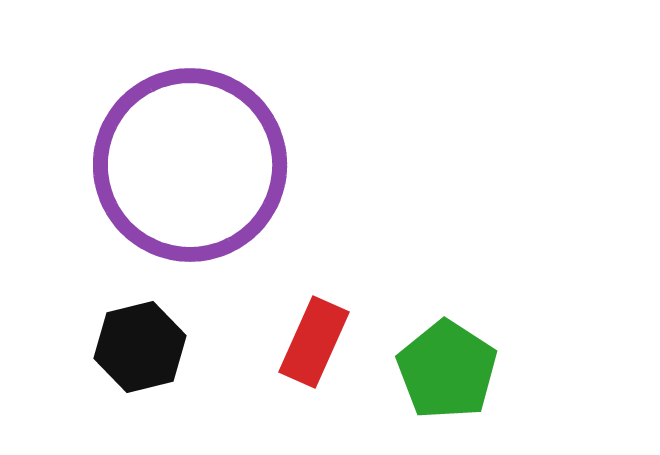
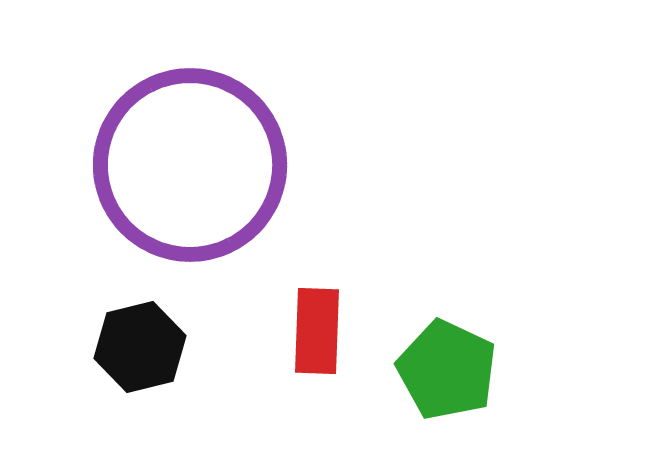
red rectangle: moved 3 px right, 11 px up; rotated 22 degrees counterclockwise
green pentagon: rotated 8 degrees counterclockwise
